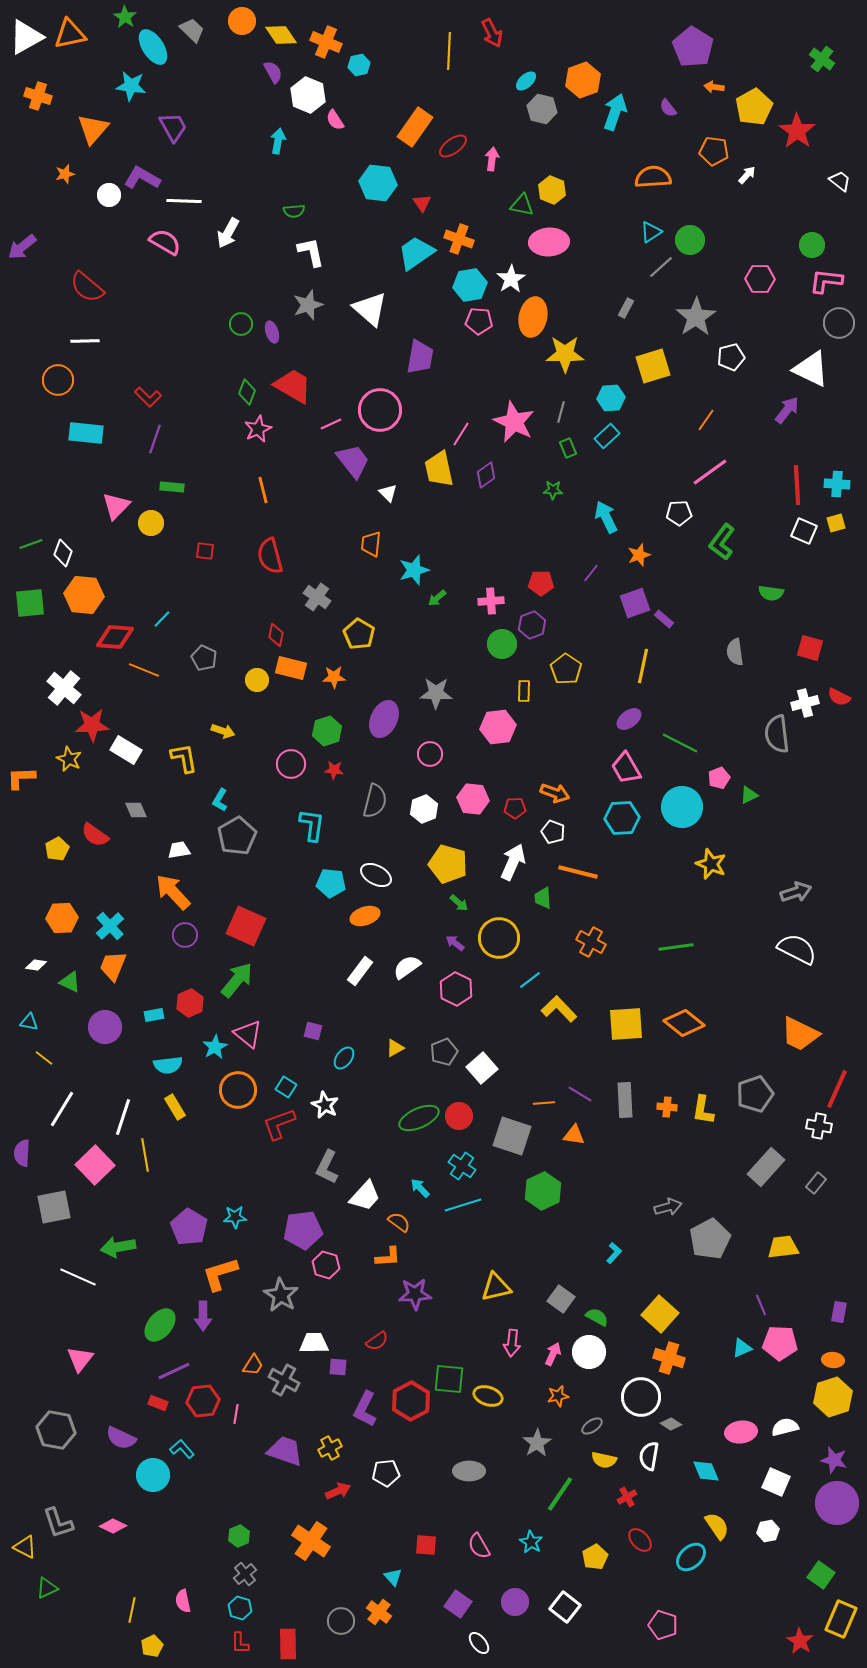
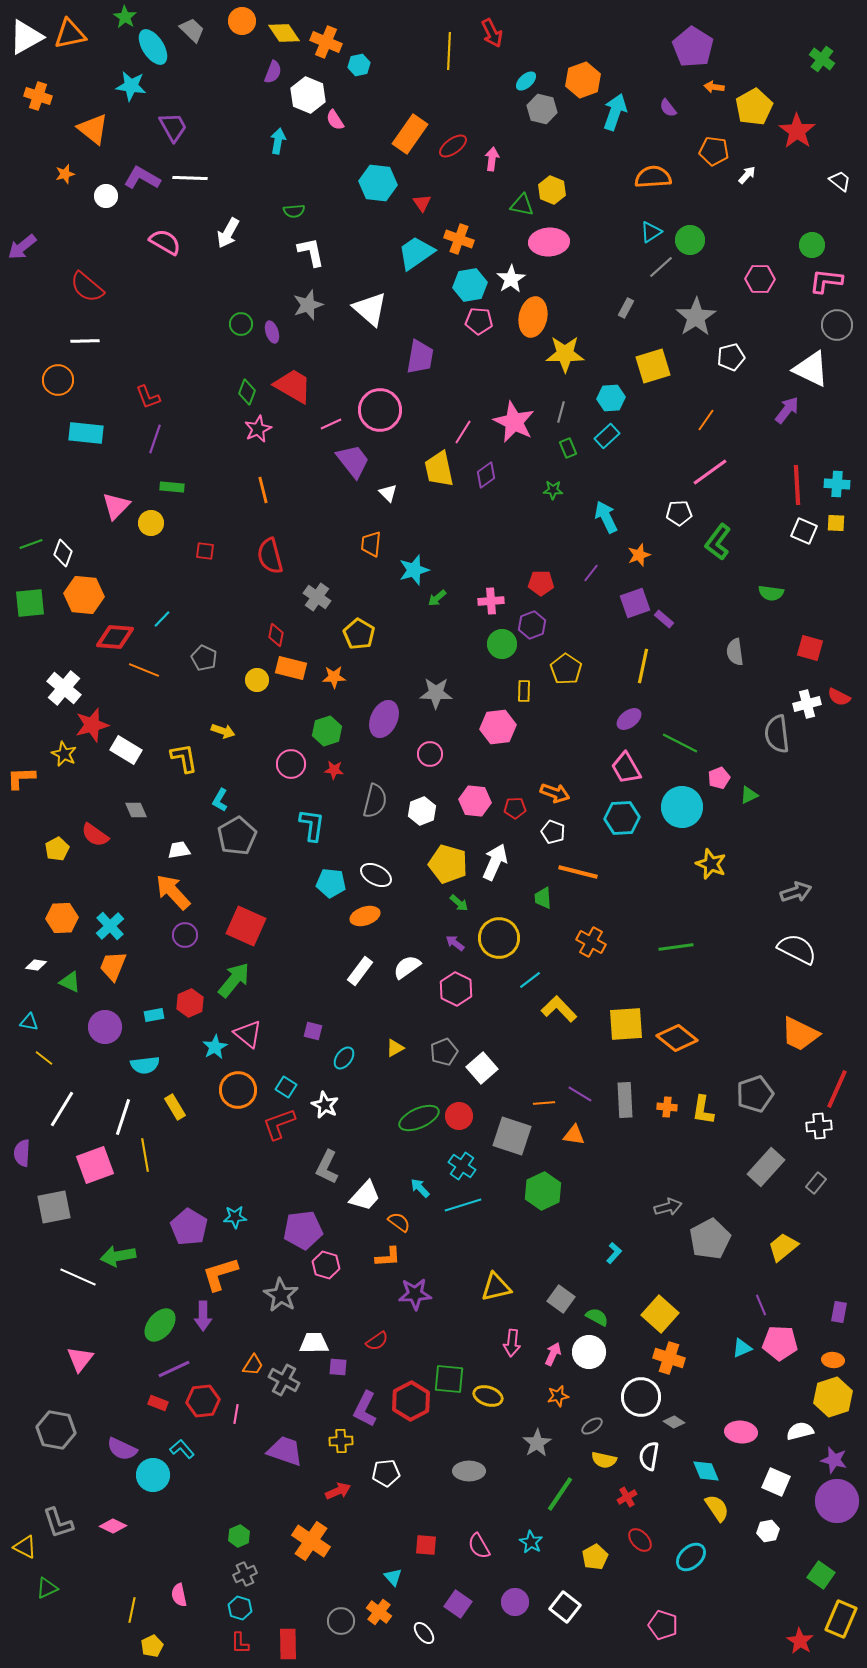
yellow diamond at (281, 35): moved 3 px right, 2 px up
purple semicircle at (273, 72): rotated 50 degrees clockwise
orange rectangle at (415, 127): moved 5 px left, 7 px down
orange triangle at (93, 129): rotated 32 degrees counterclockwise
white circle at (109, 195): moved 3 px left, 1 px down
white line at (184, 201): moved 6 px right, 23 px up
gray circle at (839, 323): moved 2 px left, 2 px down
red L-shape at (148, 397): rotated 24 degrees clockwise
pink line at (461, 434): moved 2 px right, 2 px up
yellow square at (836, 523): rotated 18 degrees clockwise
green L-shape at (722, 542): moved 4 px left
white cross at (805, 703): moved 2 px right, 1 px down
red star at (92, 725): rotated 12 degrees counterclockwise
yellow star at (69, 759): moved 5 px left, 5 px up
pink hexagon at (473, 799): moved 2 px right, 2 px down
white hexagon at (424, 809): moved 2 px left, 2 px down
white arrow at (513, 862): moved 18 px left
green arrow at (237, 980): moved 3 px left
orange diamond at (684, 1023): moved 7 px left, 15 px down
cyan semicircle at (168, 1065): moved 23 px left
white cross at (819, 1126): rotated 15 degrees counterclockwise
pink square at (95, 1165): rotated 24 degrees clockwise
green arrow at (118, 1247): moved 9 px down
yellow trapezoid at (783, 1247): rotated 32 degrees counterclockwise
purple line at (174, 1371): moved 2 px up
gray diamond at (671, 1424): moved 3 px right, 2 px up
white semicircle at (785, 1427): moved 15 px right, 4 px down
pink ellipse at (741, 1432): rotated 12 degrees clockwise
purple semicircle at (121, 1438): moved 1 px right, 11 px down
yellow cross at (330, 1448): moved 11 px right, 7 px up; rotated 25 degrees clockwise
purple circle at (837, 1503): moved 2 px up
yellow semicircle at (717, 1526): moved 18 px up
gray cross at (245, 1574): rotated 15 degrees clockwise
pink semicircle at (183, 1601): moved 4 px left, 6 px up
white ellipse at (479, 1643): moved 55 px left, 10 px up
